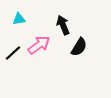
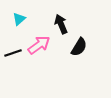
cyan triangle: rotated 32 degrees counterclockwise
black arrow: moved 2 px left, 1 px up
black line: rotated 24 degrees clockwise
